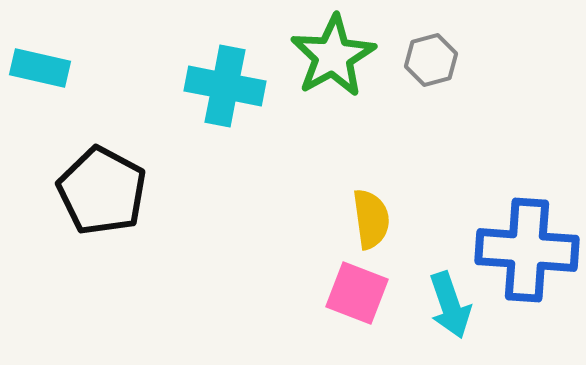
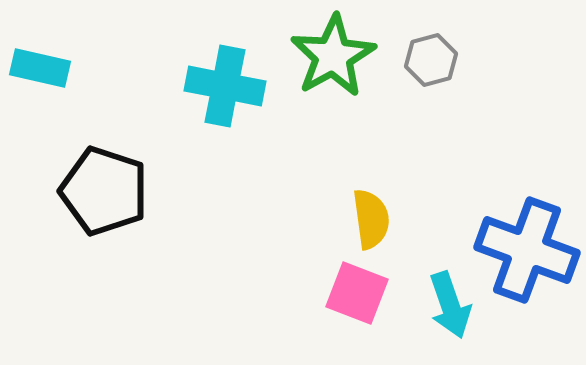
black pentagon: moved 2 px right; rotated 10 degrees counterclockwise
blue cross: rotated 16 degrees clockwise
